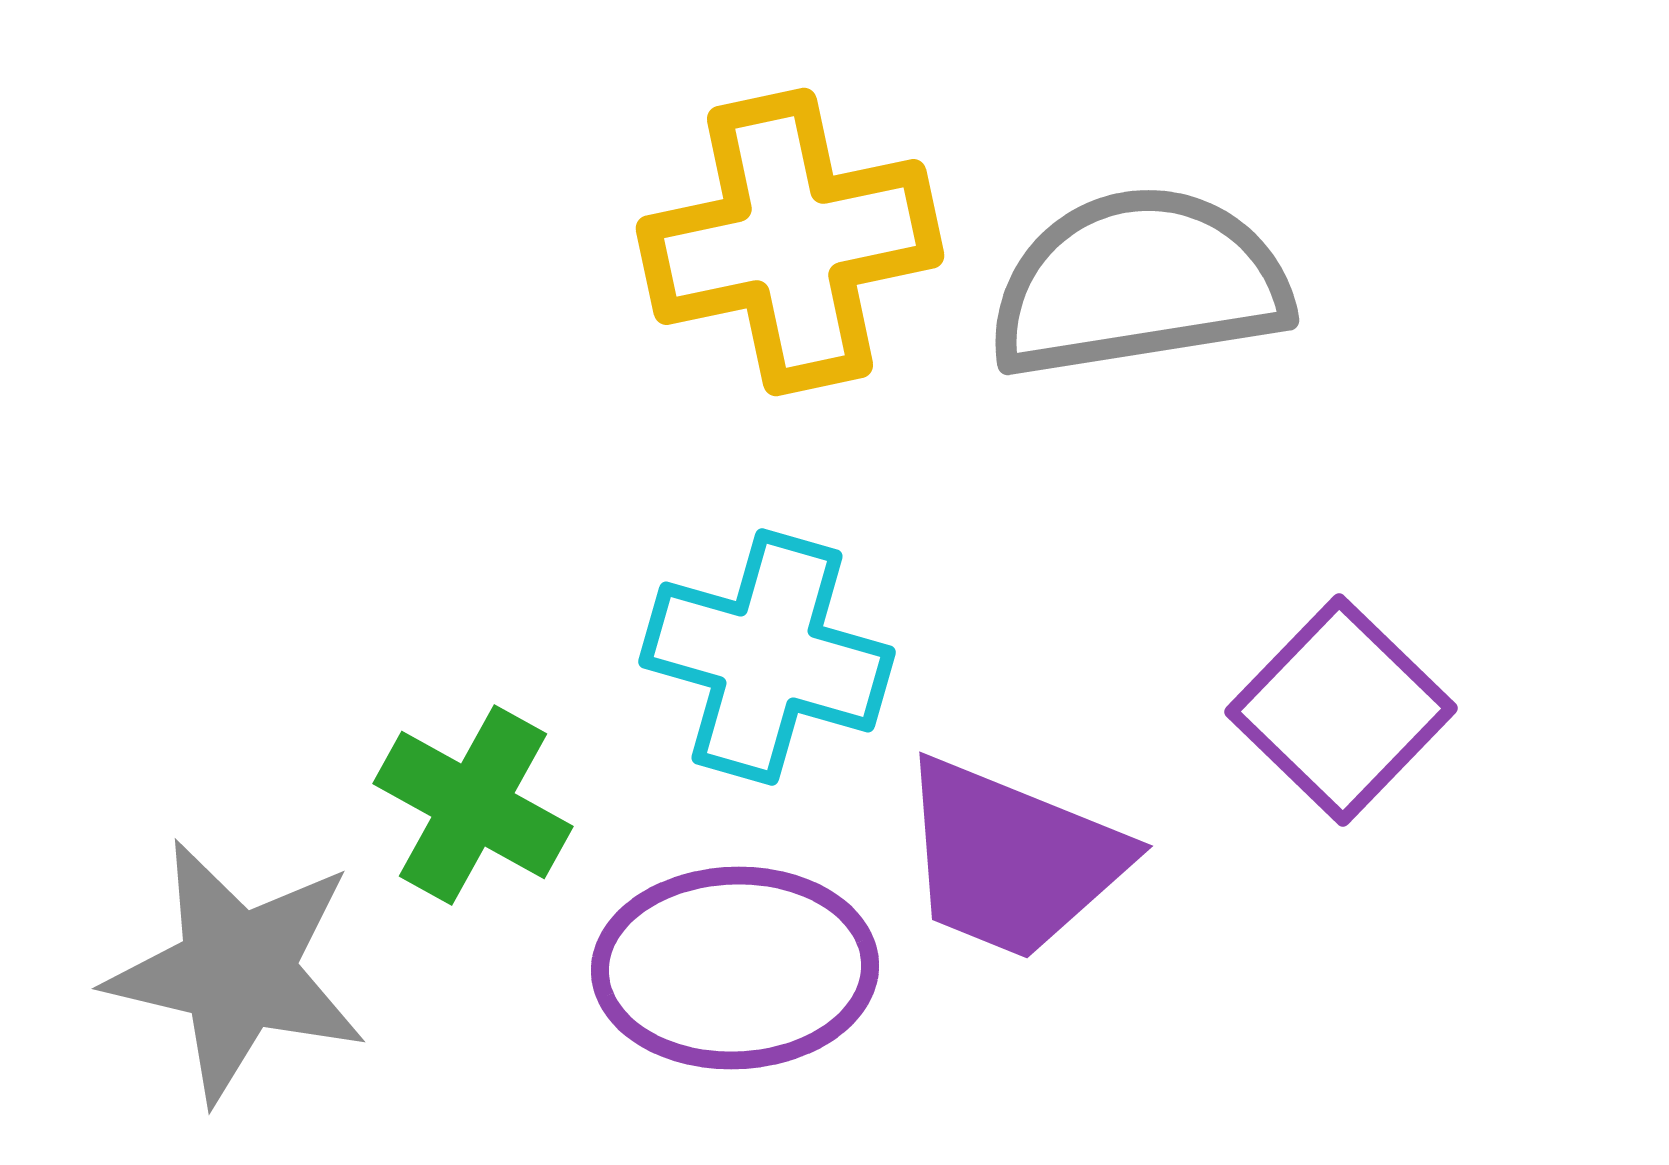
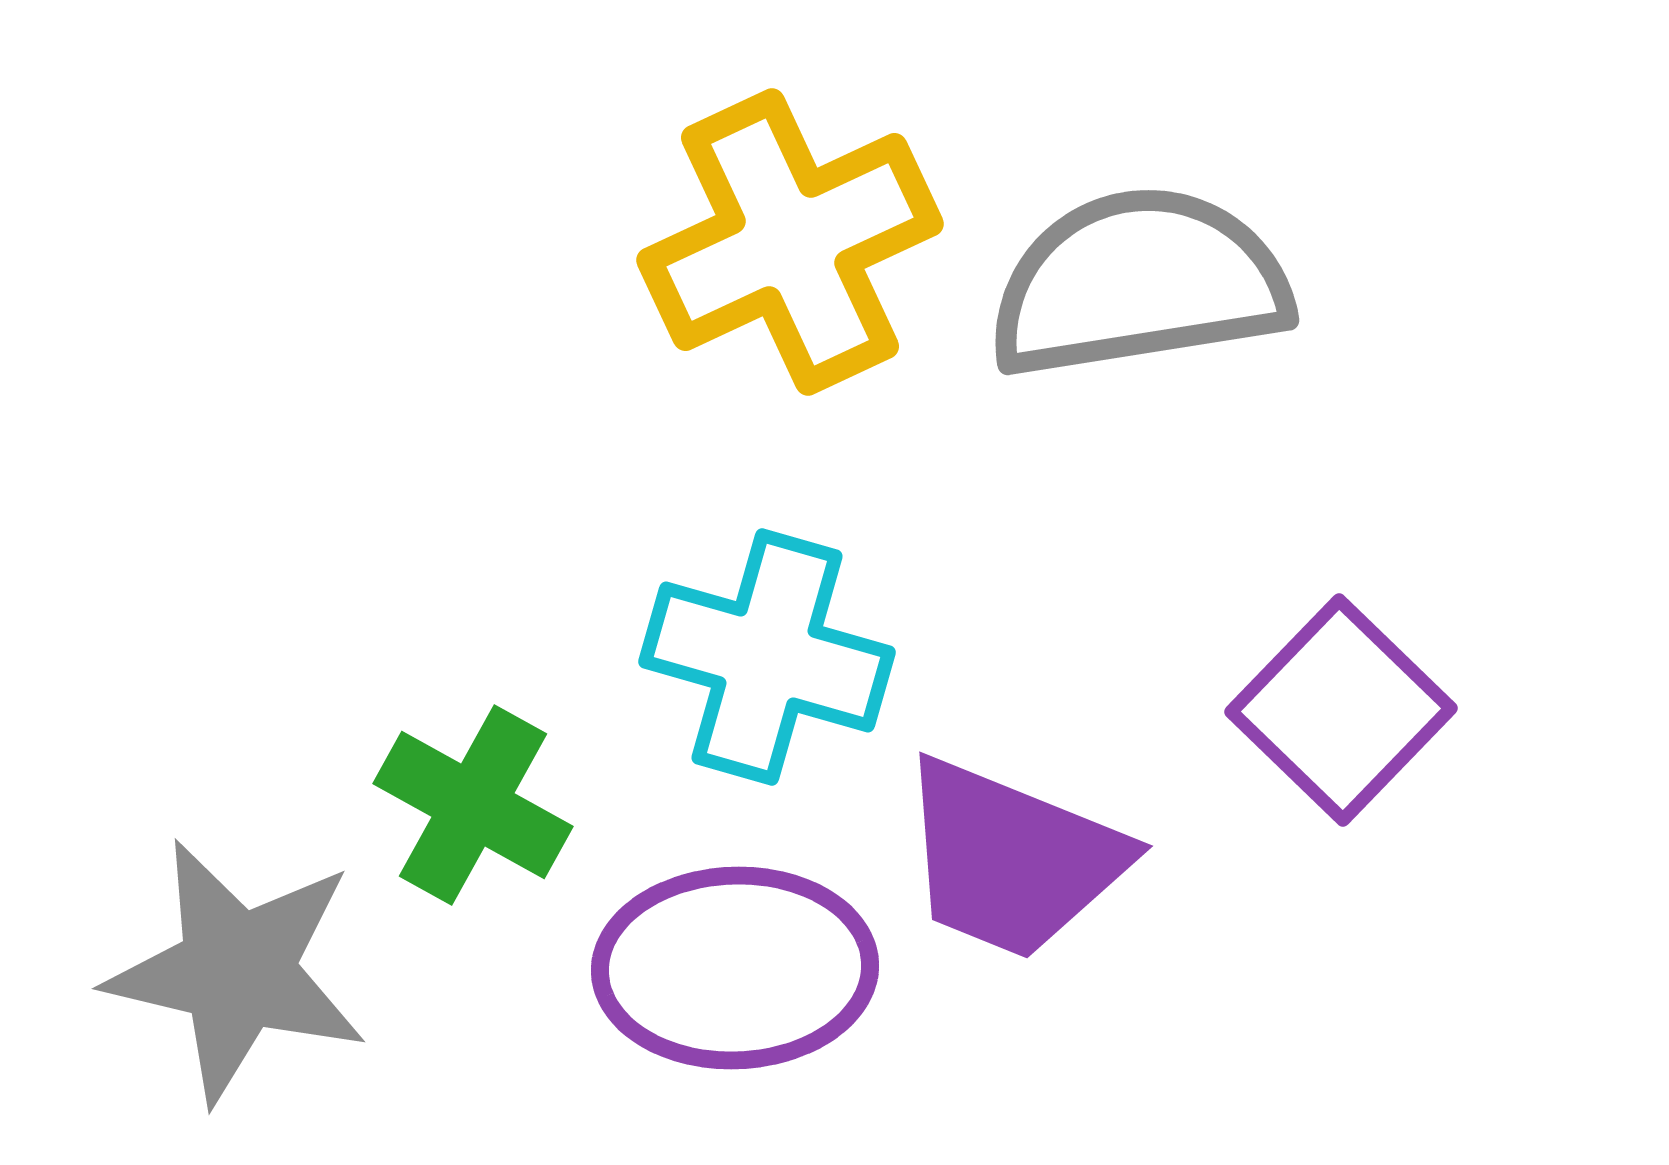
yellow cross: rotated 13 degrees counterclockwise
